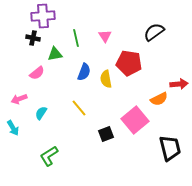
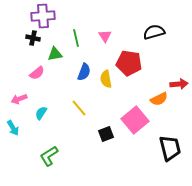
black semicircle: rotated 20 degrees clockwise
